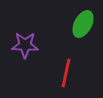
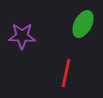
purple star: moved 3 px left, 9 px up
